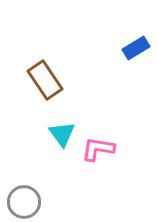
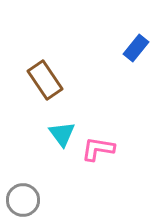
blue rectangle: rotated 20 degrees counterclockwise
gray circle: moved 1 px left, 2 px up
